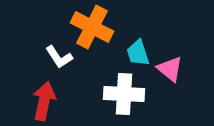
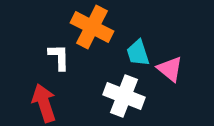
white L-shape: rotated 148 degrees counterclockwise
white cross: moved 2 px down; rotated 18 degrees clockwise
red arrow: moved 2 px down; rotated 30 degrees counterclockwise
